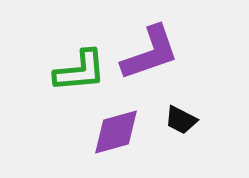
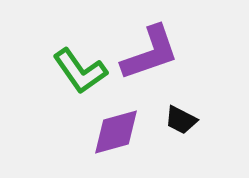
green L-shape: rotated 60 degrees clockwise
